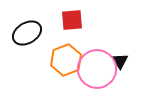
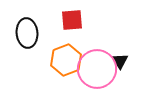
black ellipse: rotated 64 degrees counterclockwise
